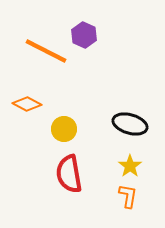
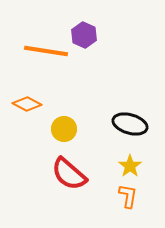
orange line: rotated 18 degrees counterclockwise
red semicircle: rotated 39 degrees counterclockwise
